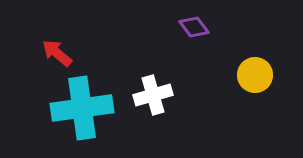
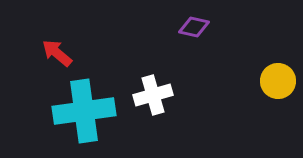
purple diamond: rotated 40 degrees counterclockwise
yellow circle: moved 23 px right, 6 px down
cyan cross: moved 2 px right, 3 px down
